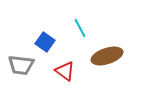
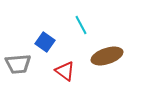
cyan line: moved 1 px right, 3 px up
gray trapezoid: moved 3 px left, 1 px up; rotated 12 degrees counterclockwise
